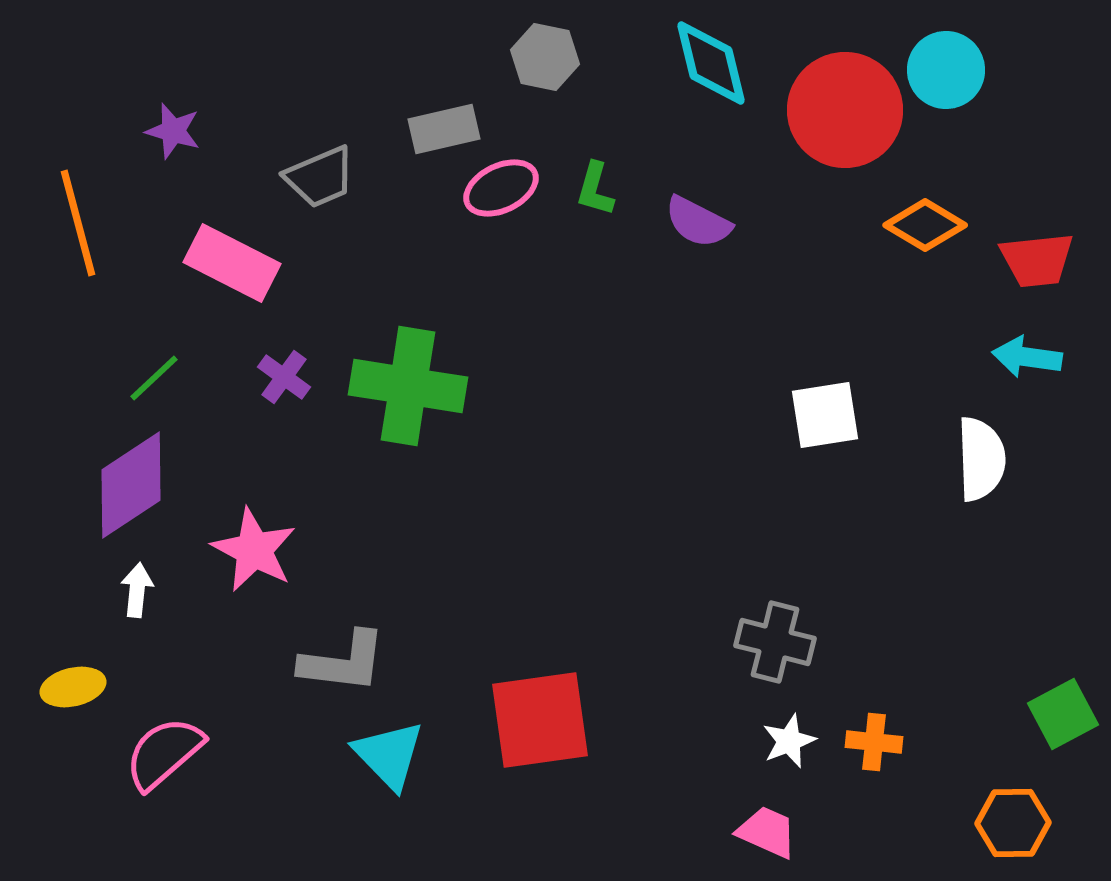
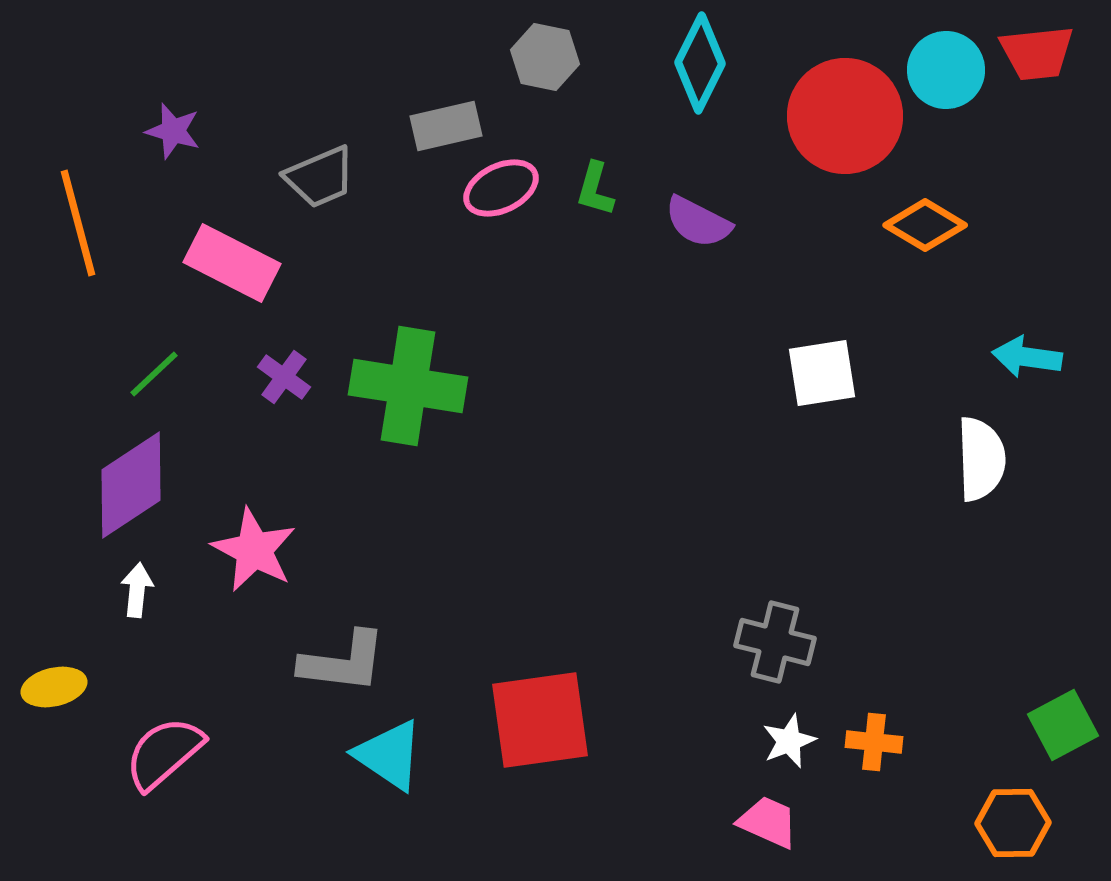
cyan diamond: moved 11 px left; rotated 40 degrees clockwise
red circle: moved 6 px down
gray rectangle: moved 2 px right, 3 px up
red trapezoid: moved 207 px up
green line: moved 4 px up
white square: moved 3 px left, 42 px up
yellow ellipse: moved 19 px left
green square: moved 11 px down
cyan triangle: rotated 12 degrees counterclockwise
pink trapezoid: moved 1 px right, 10 px up
